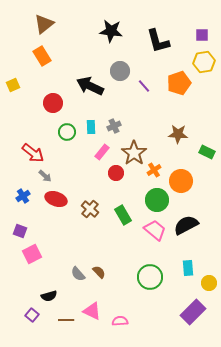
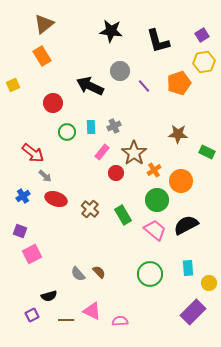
purple square at (202, 35): rotated 32 degrees counterclockwise
green circle at (150, 277): moved 3 px up
purple square at (32, 315): rotated 24 degrees clockwise
